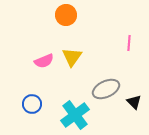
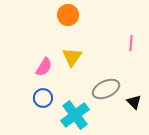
orange circle: moved 2 px right
pink line: moved 2 px right
pink semicircle: moved 6 px down; rotated 36 degrees counterclockwise
blue circle: moved 11 px right, 6 px up
